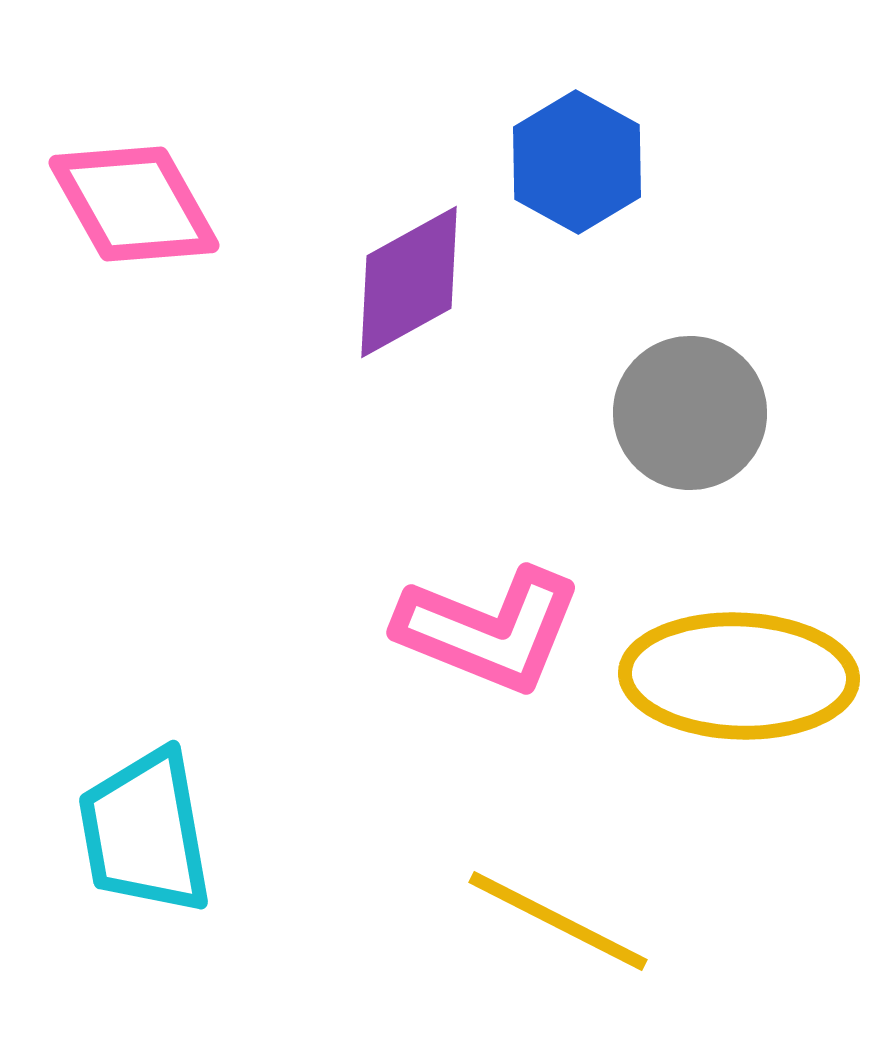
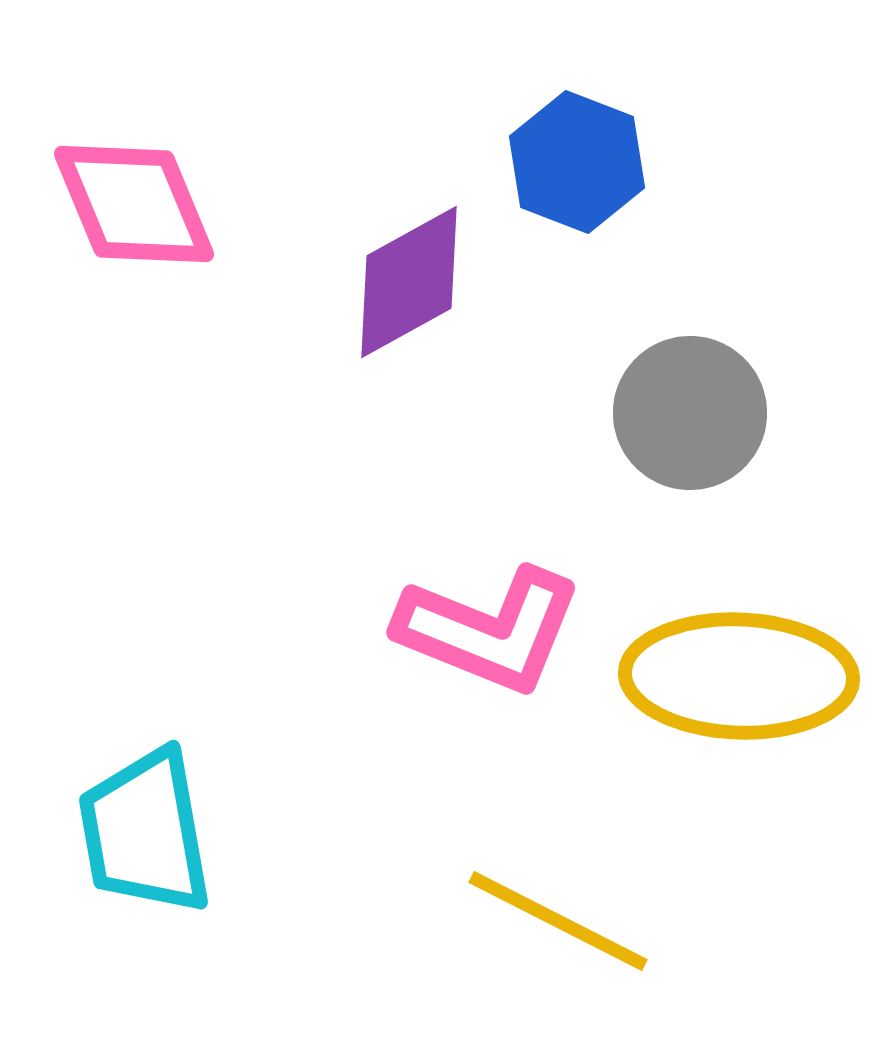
blue hexagon: rotated 8 degrees counterclockwise
pink diamond: rotated 7 degrees clockwise
